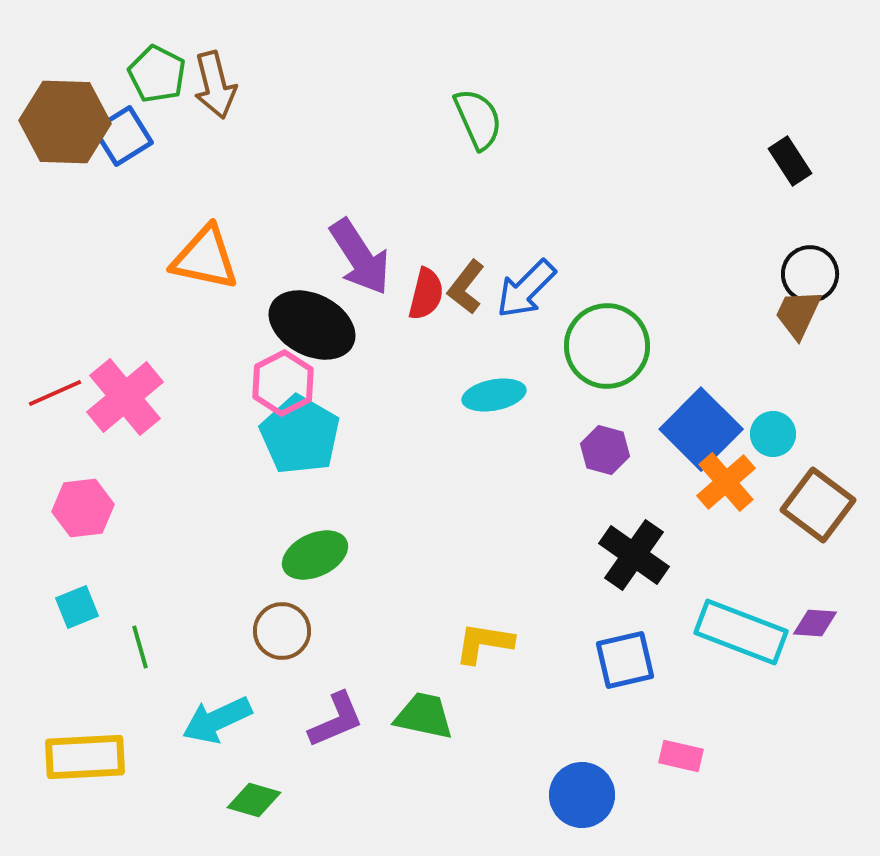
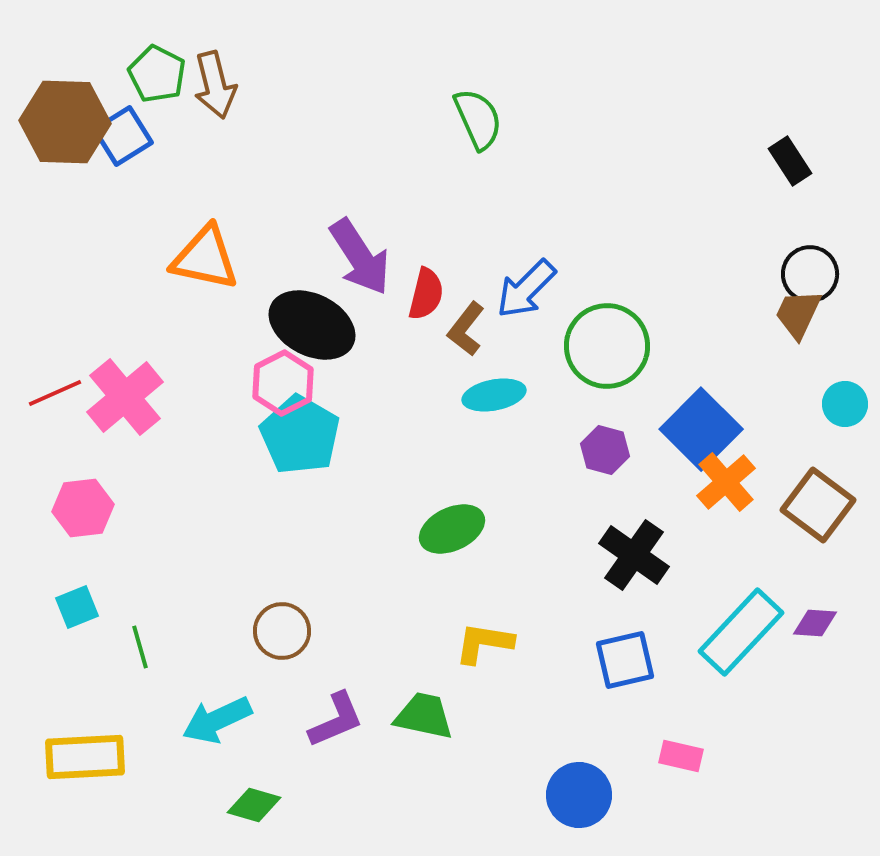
brown L-shape at (466, 287): moved 42 px down
cyan circle at (773, 434): moved 72 px right, 30 px up
green ellipse at (315, 555): moved 137 px right, 26 px up
cyan rectangle at (741, 632): rotated 68 degrees counterclockwise
blue circle at (582, 795): moved 3 px left
green diamond at (254, 800): moved 5 px down
